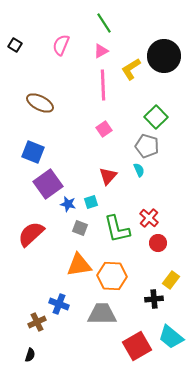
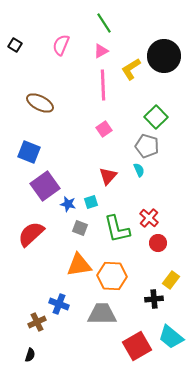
blue square: moved 4 px left
purple square: moved 3 px left, 2 px down
